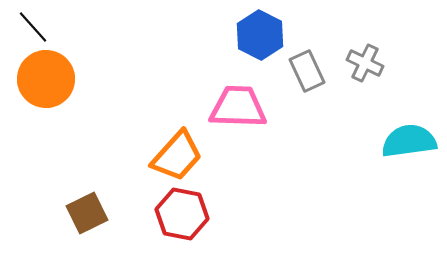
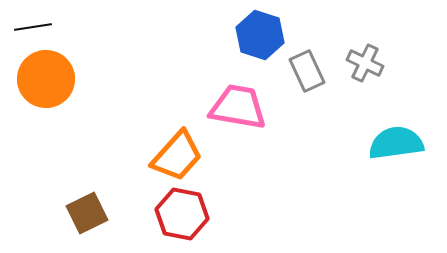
black line: rotated 57 degrees counterclockwise
blue hexagon: rotated 9 degrees counterclockwise
pink trapezoid: rotated 8 degrees clockwise
cyan semicircle: moved 13 px left, 2 px down
